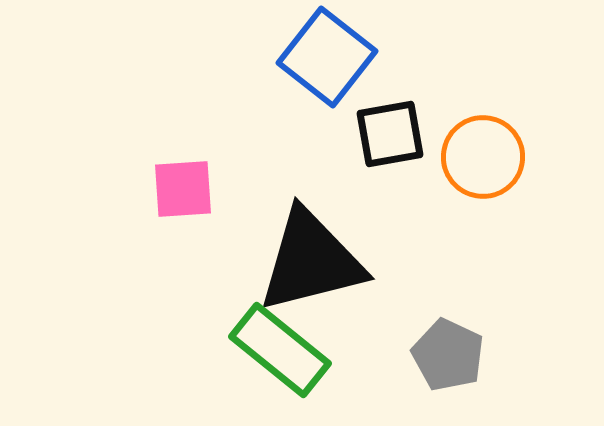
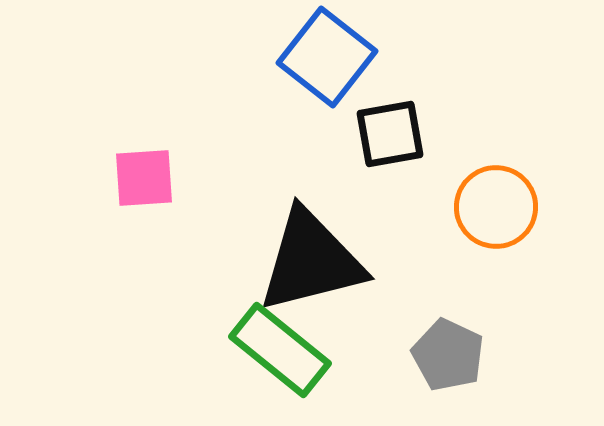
orange circle: moved 13 px right, 50 px down
pink square: moved 39 px left, 11 px up
